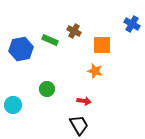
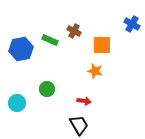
cyan circle: moved 4 px right, 2 px up
